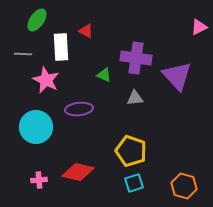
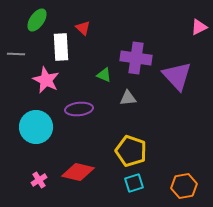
red triangle: moved 3 px left, 3 px up; rotated 14 degrees clockwise
gray line: moved 7 px left
gray triangle: moved 7 px left
pink cross: rotated 28 degrees counterclockwise
orange hexagon: rotated 25 degrees counterclockwise
